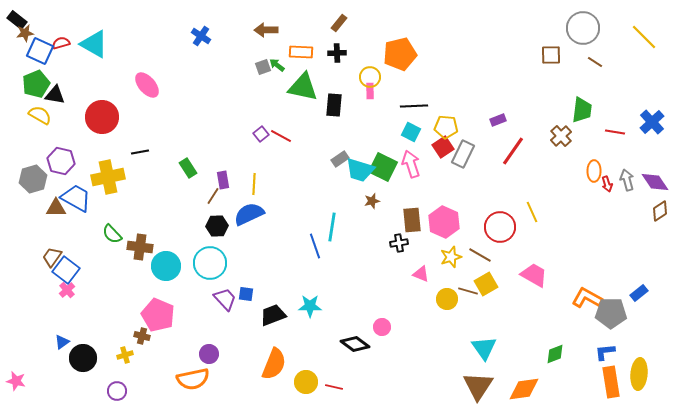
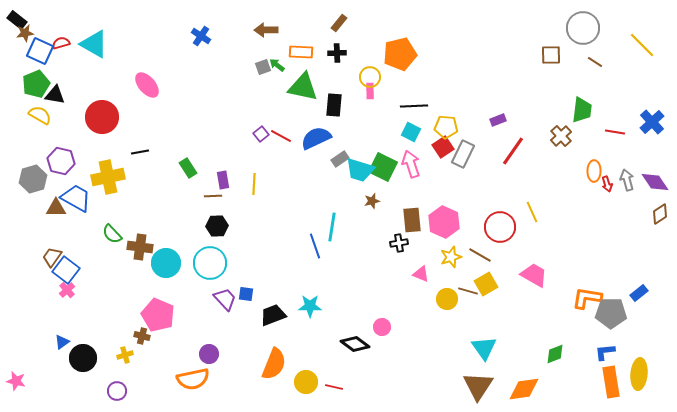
yellow line at (644, 37): moved 2 px left, 8 px down
brown line at (213, 196): rotated 54 degrees clockwise
brown diamond at (660, 211): moved 3 px down
blue semicircle at (249, 214): moved 67 px right, 76 px up
cyan circle at (166, 266): moved 3 px up
orange L-shape at (587, 298): rotated 20 degrees counterclockwise
